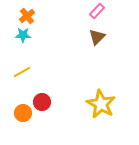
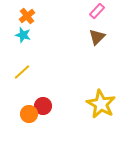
cyan star: rotated 14 degrees clockwise
yellow line: rotated 12 degrees counterclockwise
red circle: moved 1 px right, 4 px down
orange circle: moved 6 px right, 1 px down
